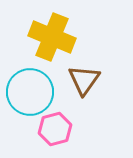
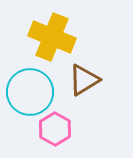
brown triangle: rotated 24 degrees clockwise
pink hexagon: rotated 16 degrees counterclockwise
